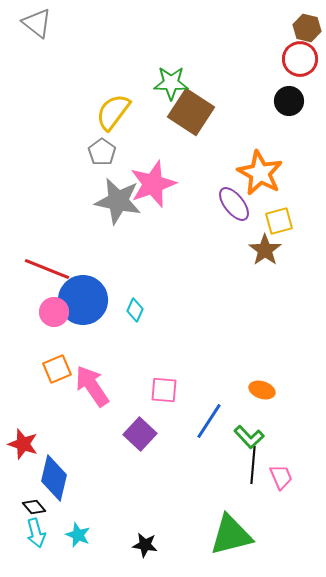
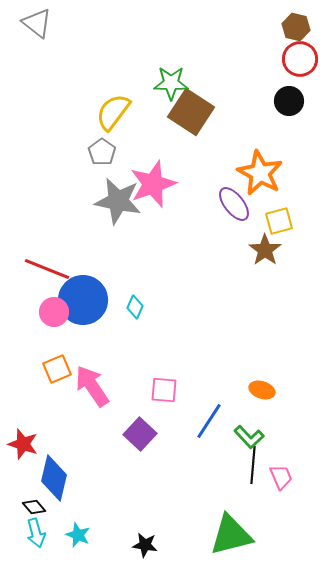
brown hexagon: moved 11 px left, 1 px up
cyan diamond: moved 3 px up
